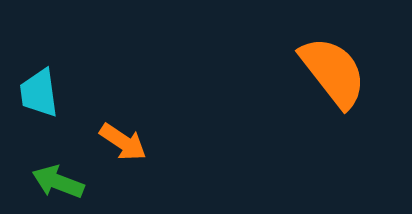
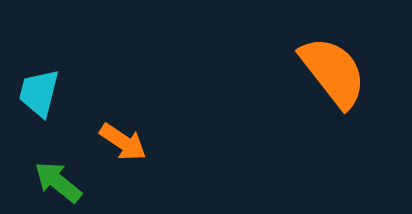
cyan trapezoid: rotated 22 degrees clockwise
green arrow: rotated 18 degrees clockwise
